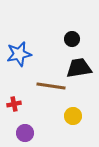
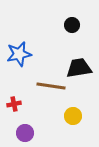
black circle: moved 14 px up
